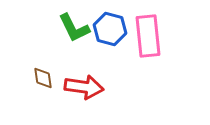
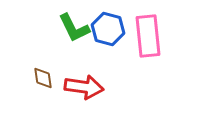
blue hexagon: moved 2 px left
